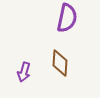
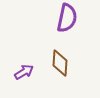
purple arrow: rotated 138 degrees counterclockwise
